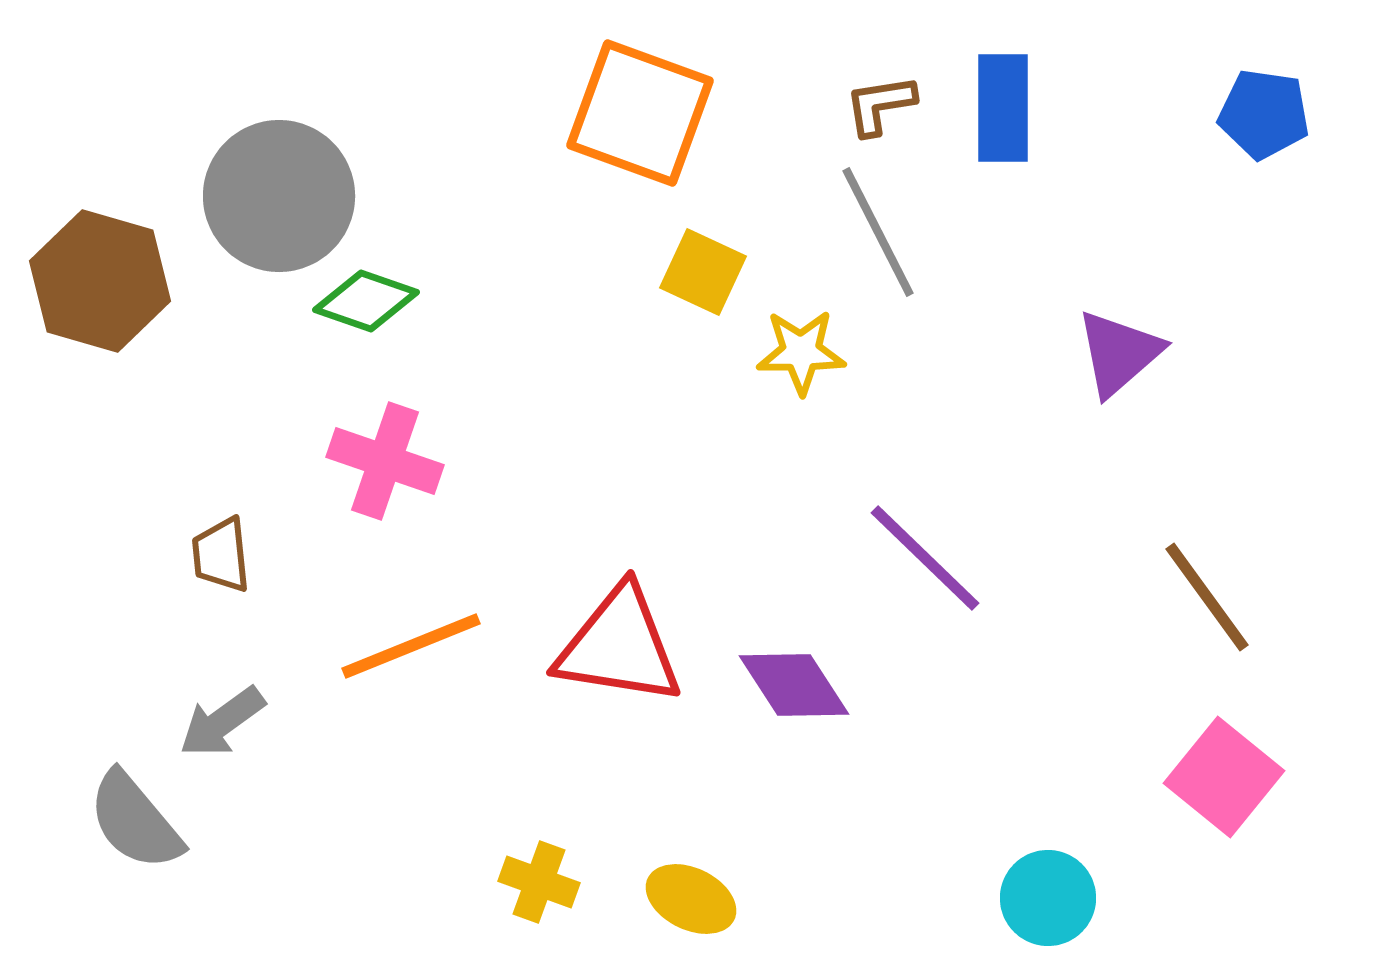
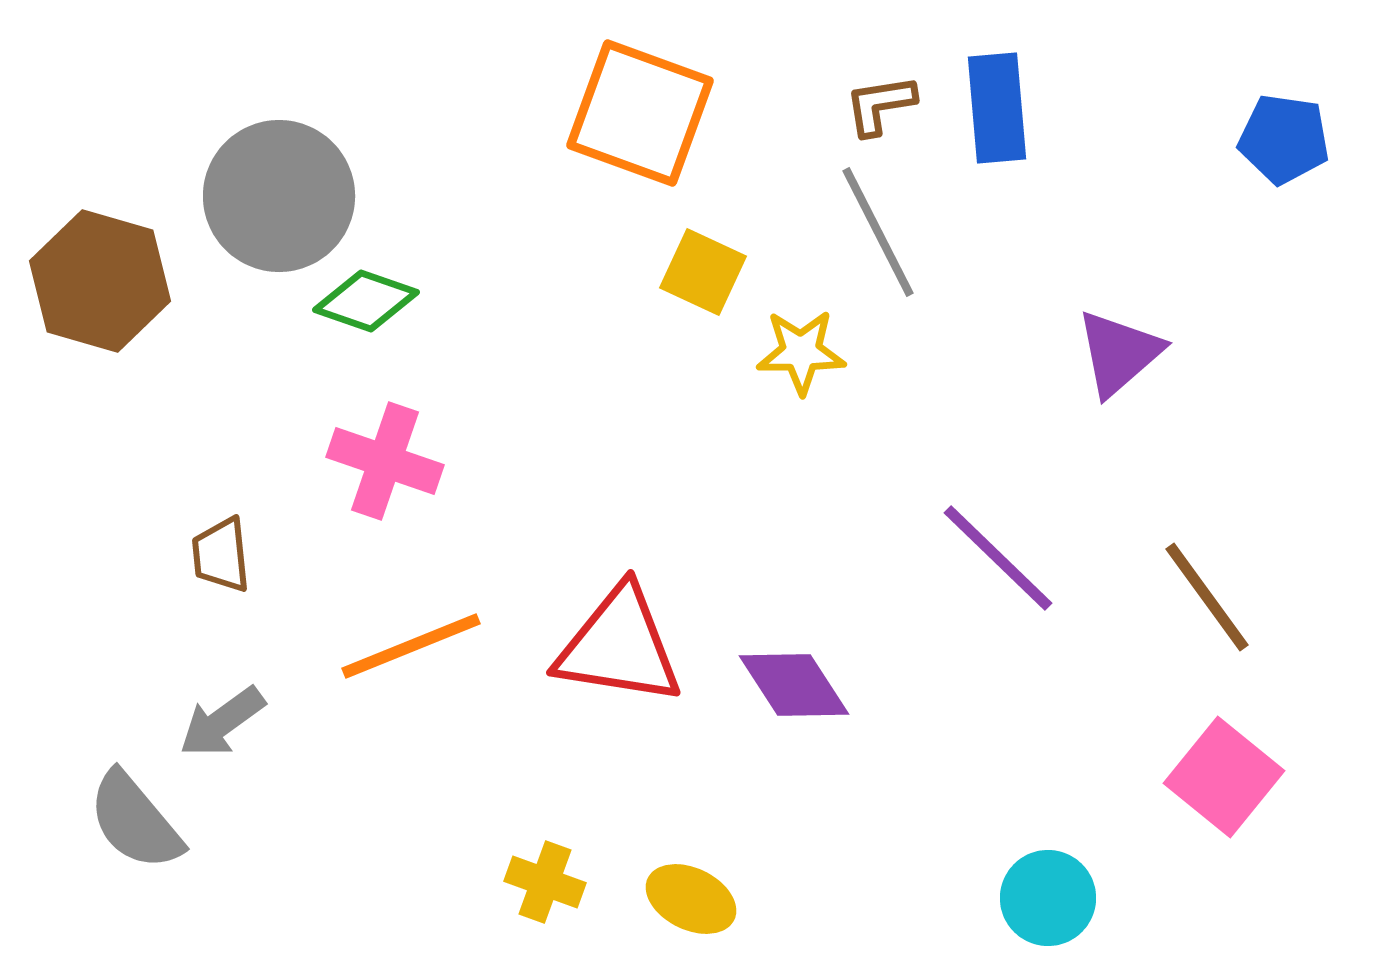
blue rectangle: moved 6 px left; rotated 5 degrees counterclockwise
blue pentagon: moved 20 px right, 25 px down
purple line: moved 73 px right
yellow cross: moved 6 px right
